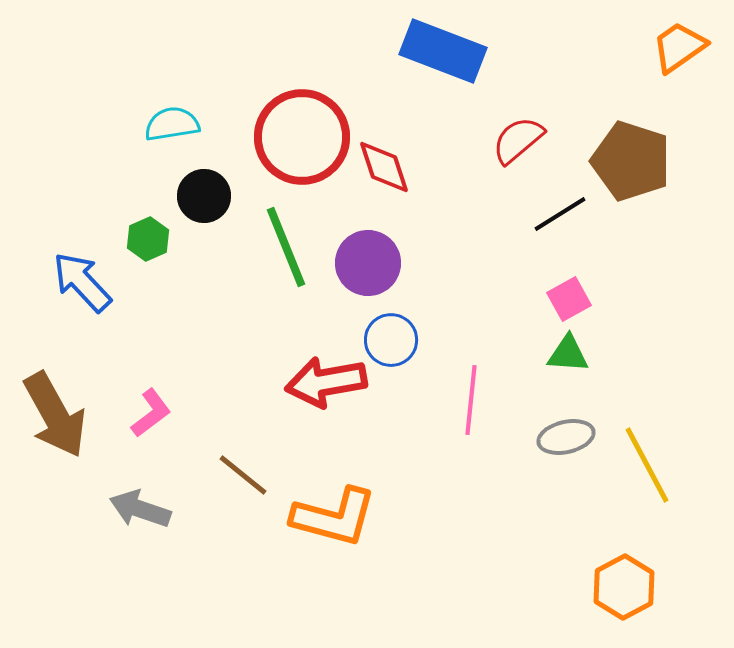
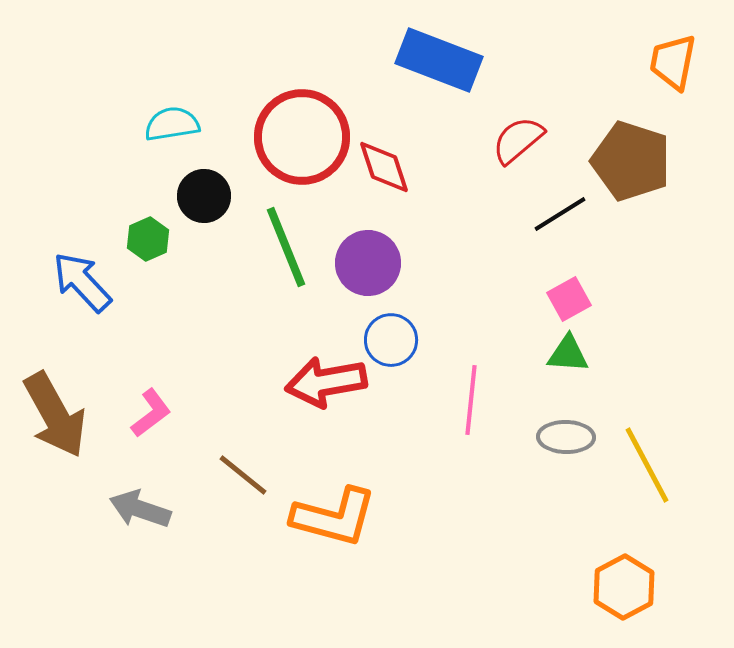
orange trapezoid: moved 6 px left, 15 px down; rotated 44 degrees counterclockwise
blue rectangle: moved 4 px left, 9 px down
gray ellipse: rotated 14 degrees clockwise
